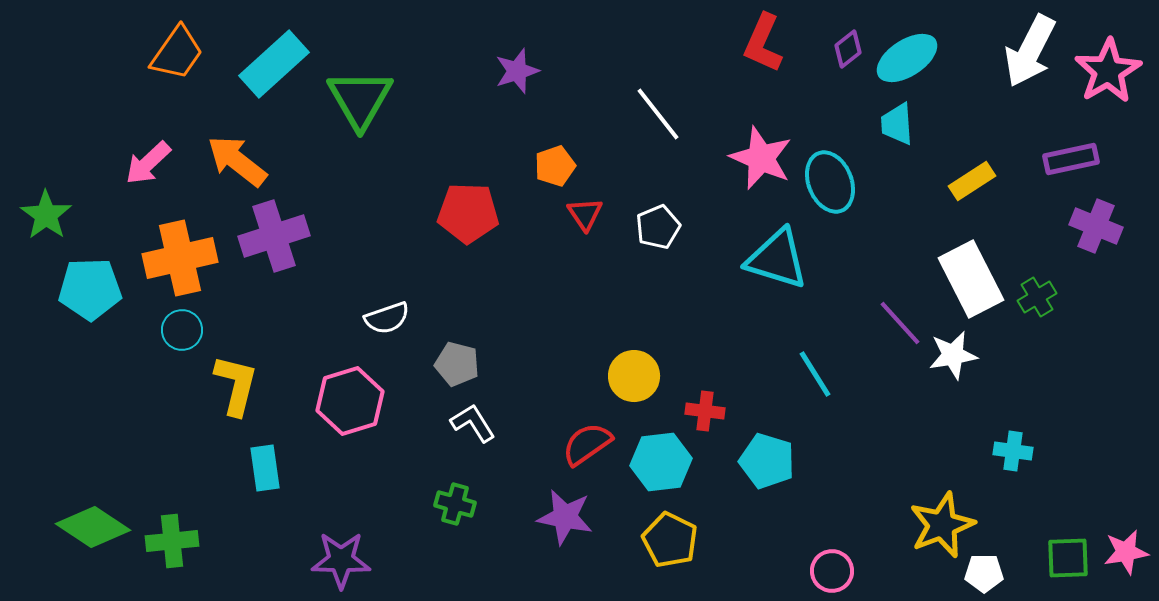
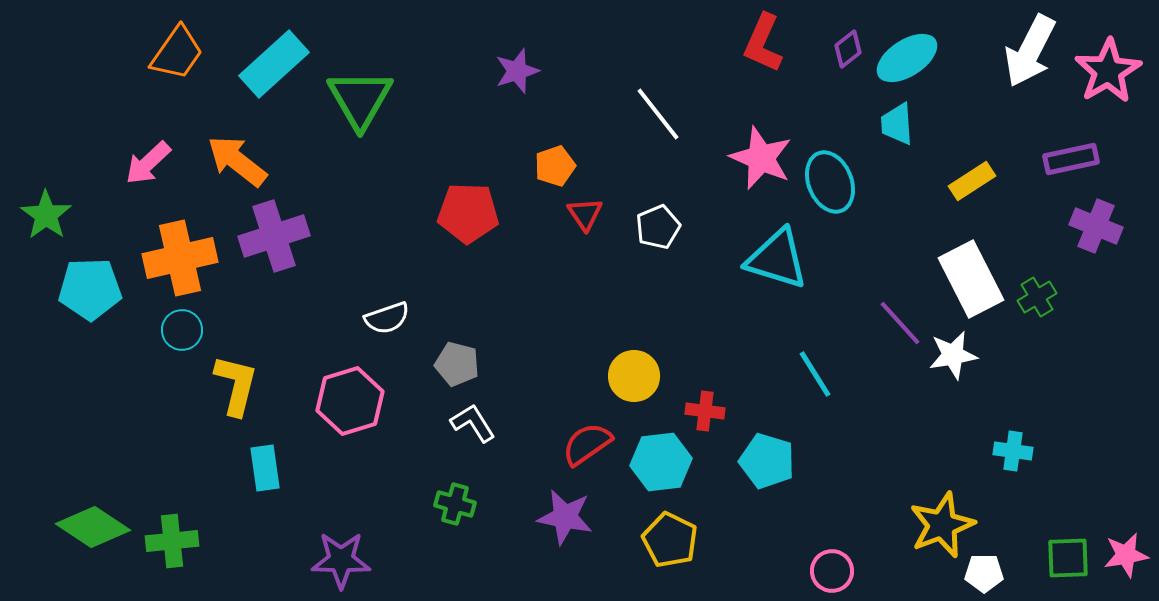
pink star at (1126, 552): moved 3 px down
